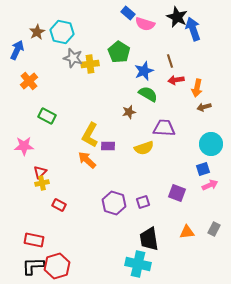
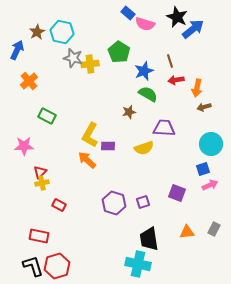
blue arrow at (193, 29): rotated 70 degrees clockwise
red rectangle at (34, 240): moved 5 px right, 4 px up
black L-shape at (33, 266): rotated 75 degrees clockwise
